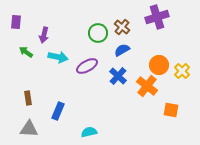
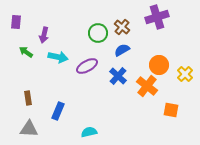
yellow cross: moved 3 px right, 3 px down
